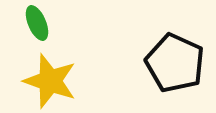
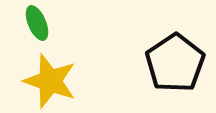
black pentagon: rotated 14 degrees clockwise
